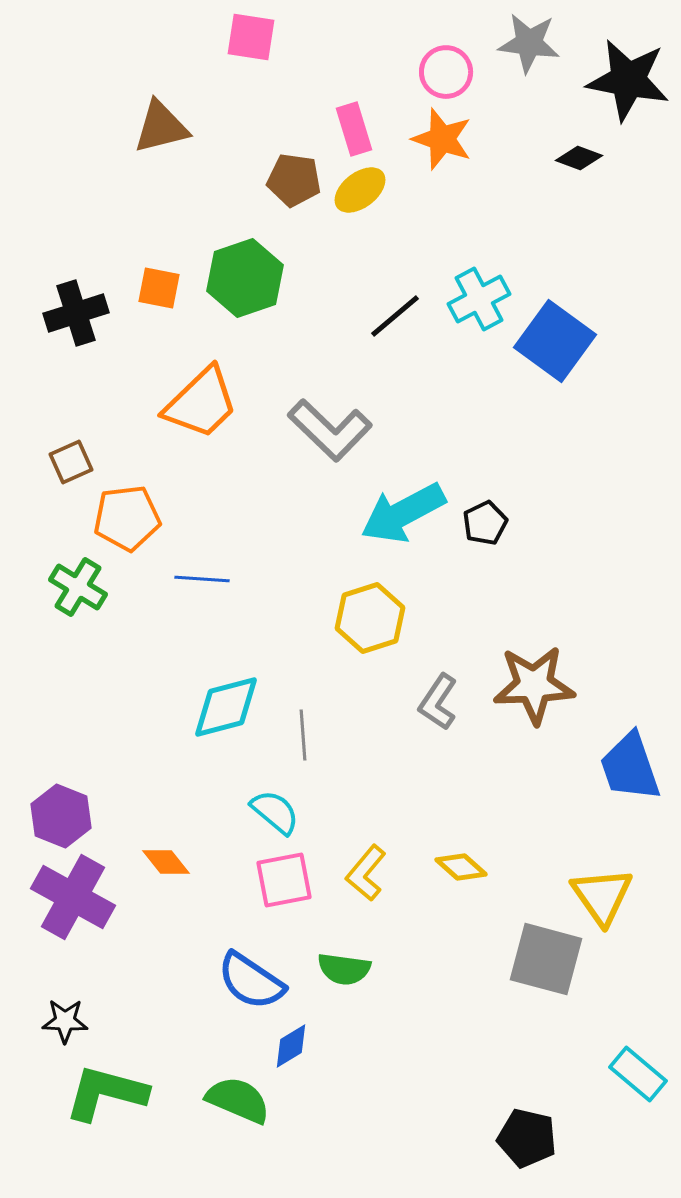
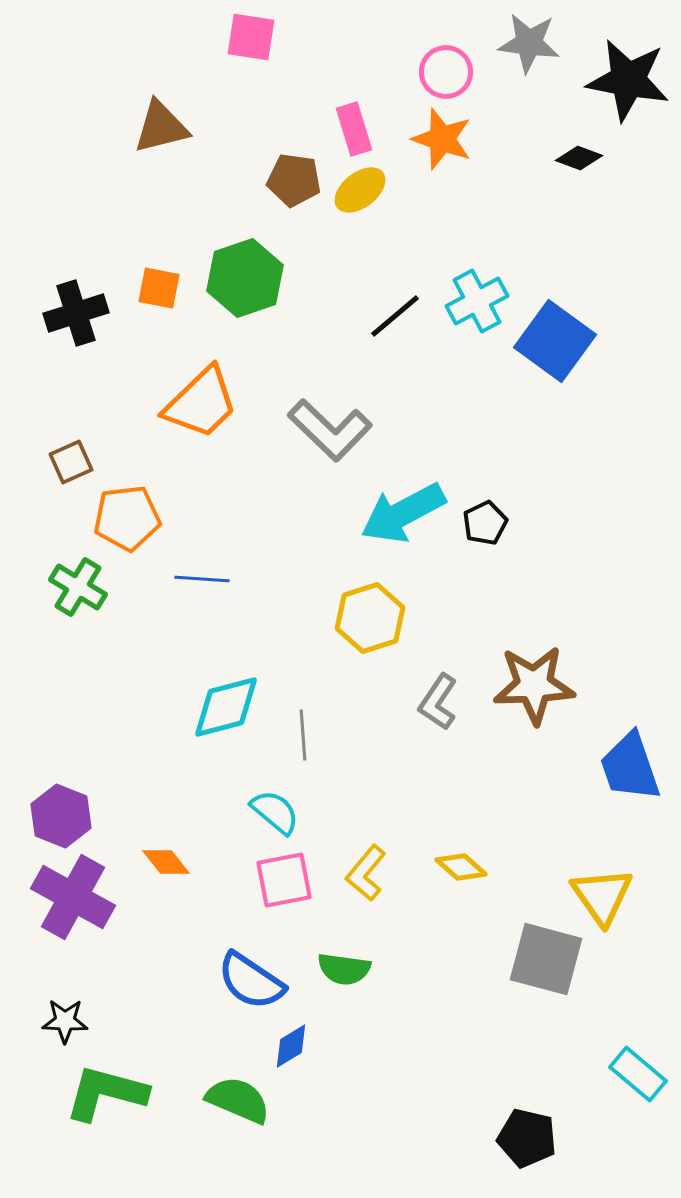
cyan cross at (479, 299): moved 2 px left, 2 px down
